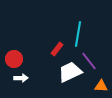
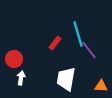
cyan line: rotated 25 degrees counterclockwise
red rectangle: moved 2 px left, 6 px up
purple line: moved 11 px up
white trapezoid: moved 4 px left, 7 px down; rotated 55 degrees counterclockwise
white arrow: rotated 80 degrees counterclockwise
